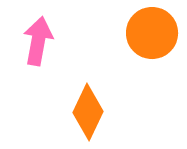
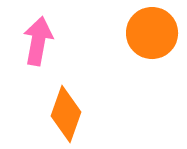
orange diamond: moved 22 px left, 2 px down; rotated 6 degrees counterclockwise
